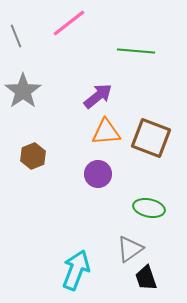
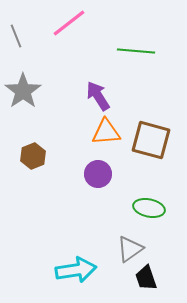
purple arrow: rotated 84 degrees counterclockwise
brown square: moved 2 px down; rotated 6 degrees counterclockwise
cyan arrow: rotated 60 degrees clockwise
